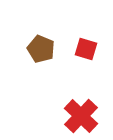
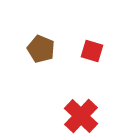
red square: moved 6 px right, 2 px down
